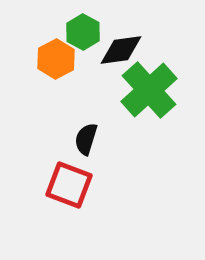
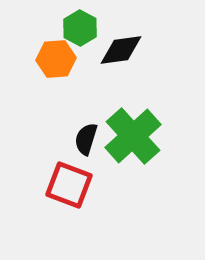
green hexagon: moved 3 px left, 4 px up
orange hexagon: rotated 24 degrees clockwise
green cross: moved 16 px left, 46 px down
